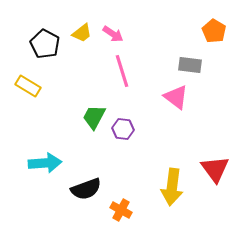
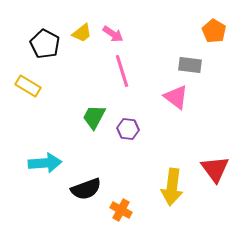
purple hexagon: moved 5 px right
